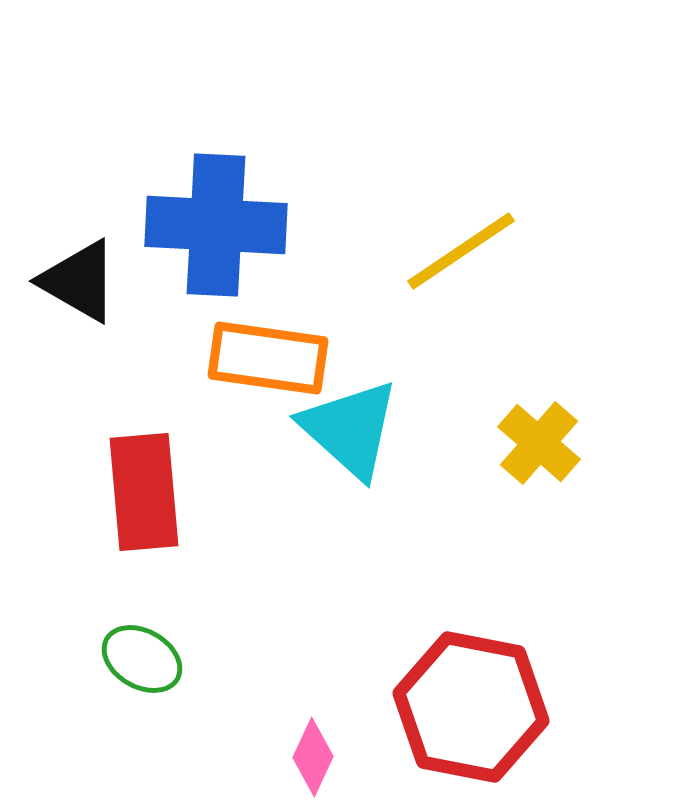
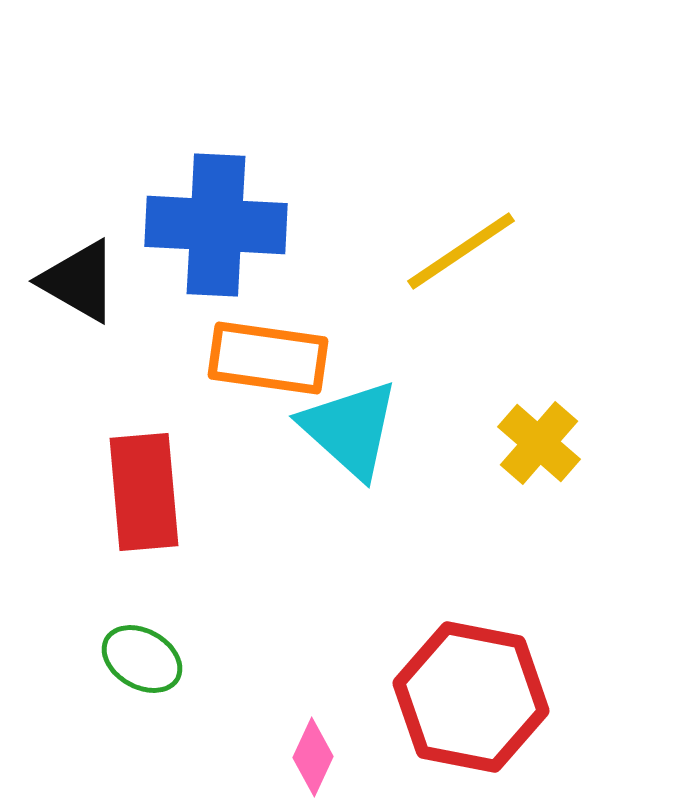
red hexagon: moved 10 px up
